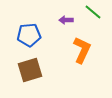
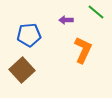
green line: moved 3 px right
orange L-shape: moved 1 px right
brown square: moved 8 px left; rotated 25 degrees counterclockwise
